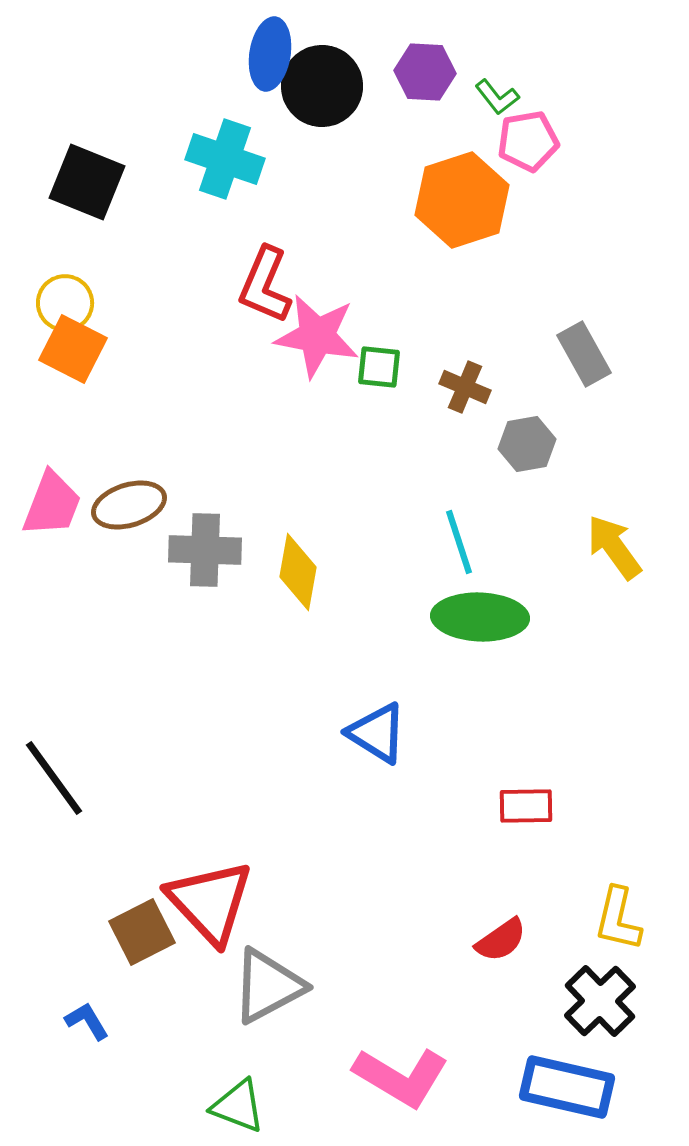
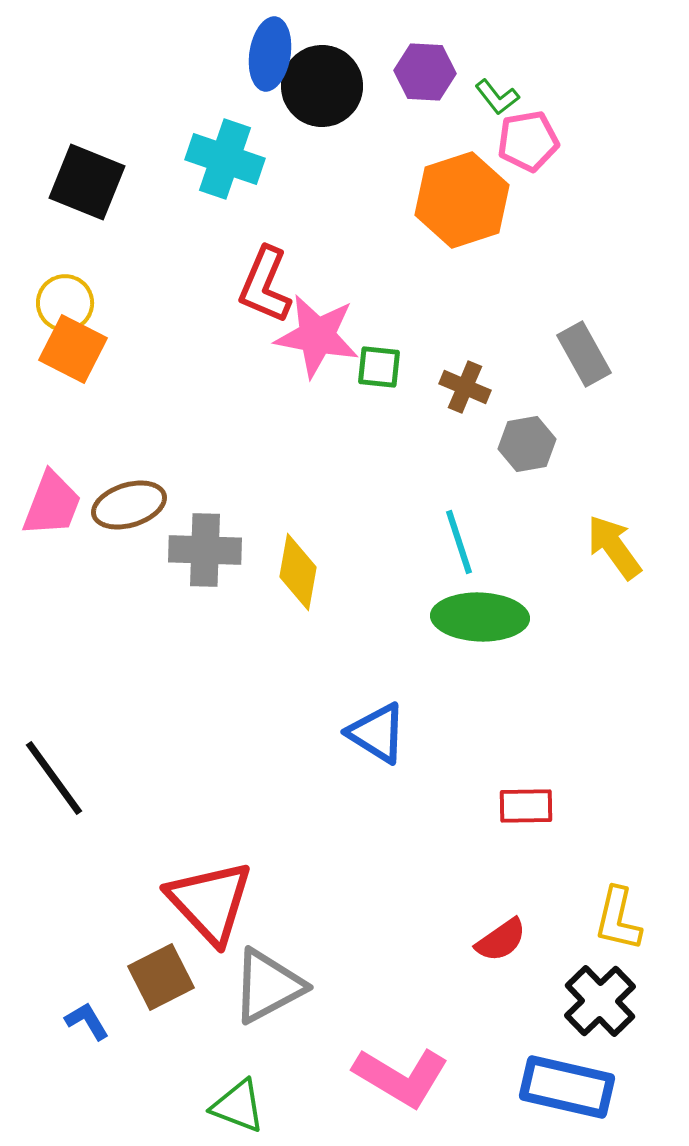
brown square: moved 19 px right, 45 px down
